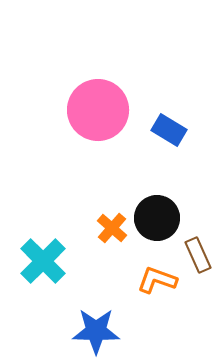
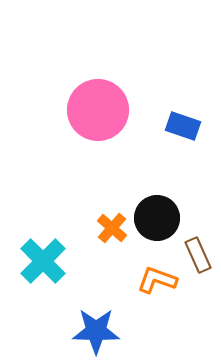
blue rectangle: moved 14 px right, 4 px up; rotated 12 degrees counterclockwise
